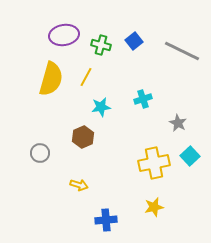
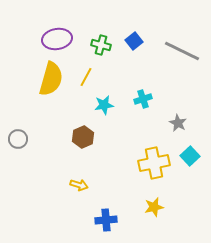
purple ellipse: moved 7 px left, 4 px down
cyan star: moved 3 px right, 2 px up
gray circle: moved 22 px left, 14 px up
